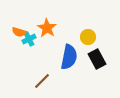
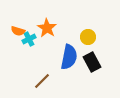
orange semicircle: moved 1 px left, 1 px up
black rectangle: moved 5 px left, 3 px down
